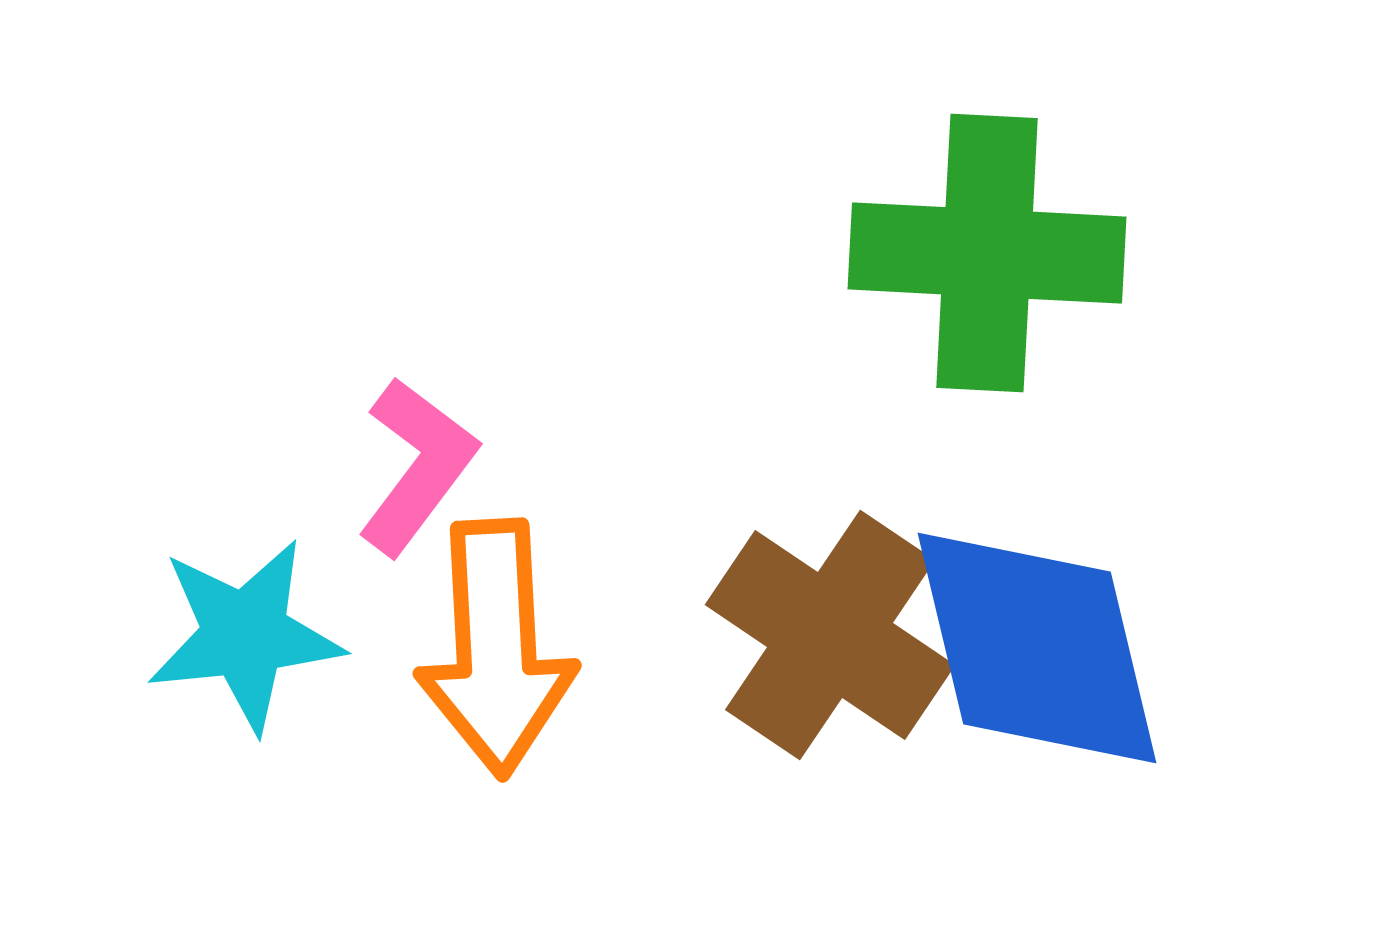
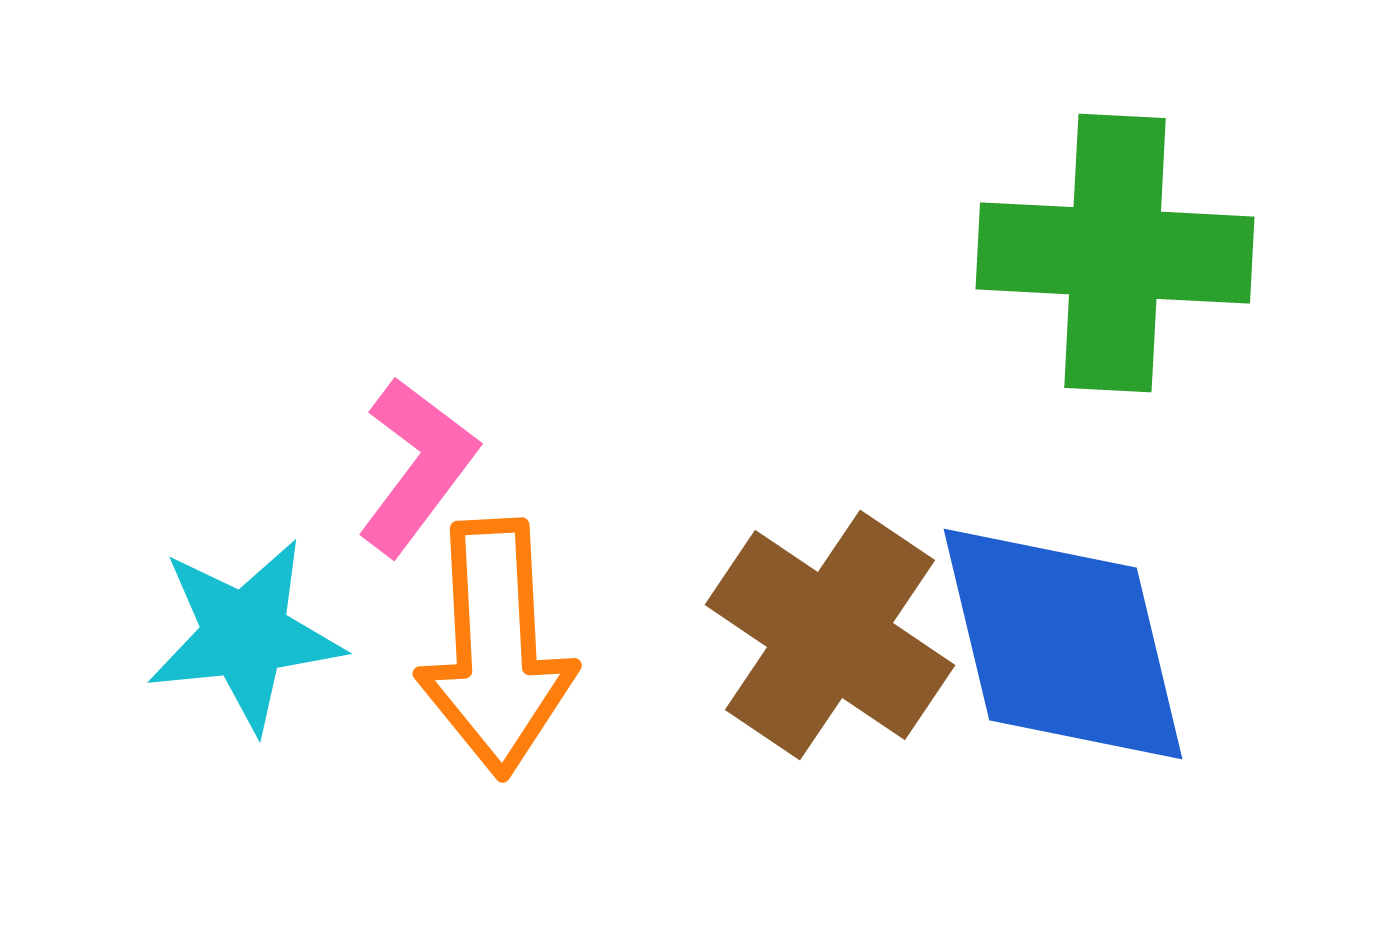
green cross: moved 128 px right
blue diamond: moved 26 px right, 4 px up
